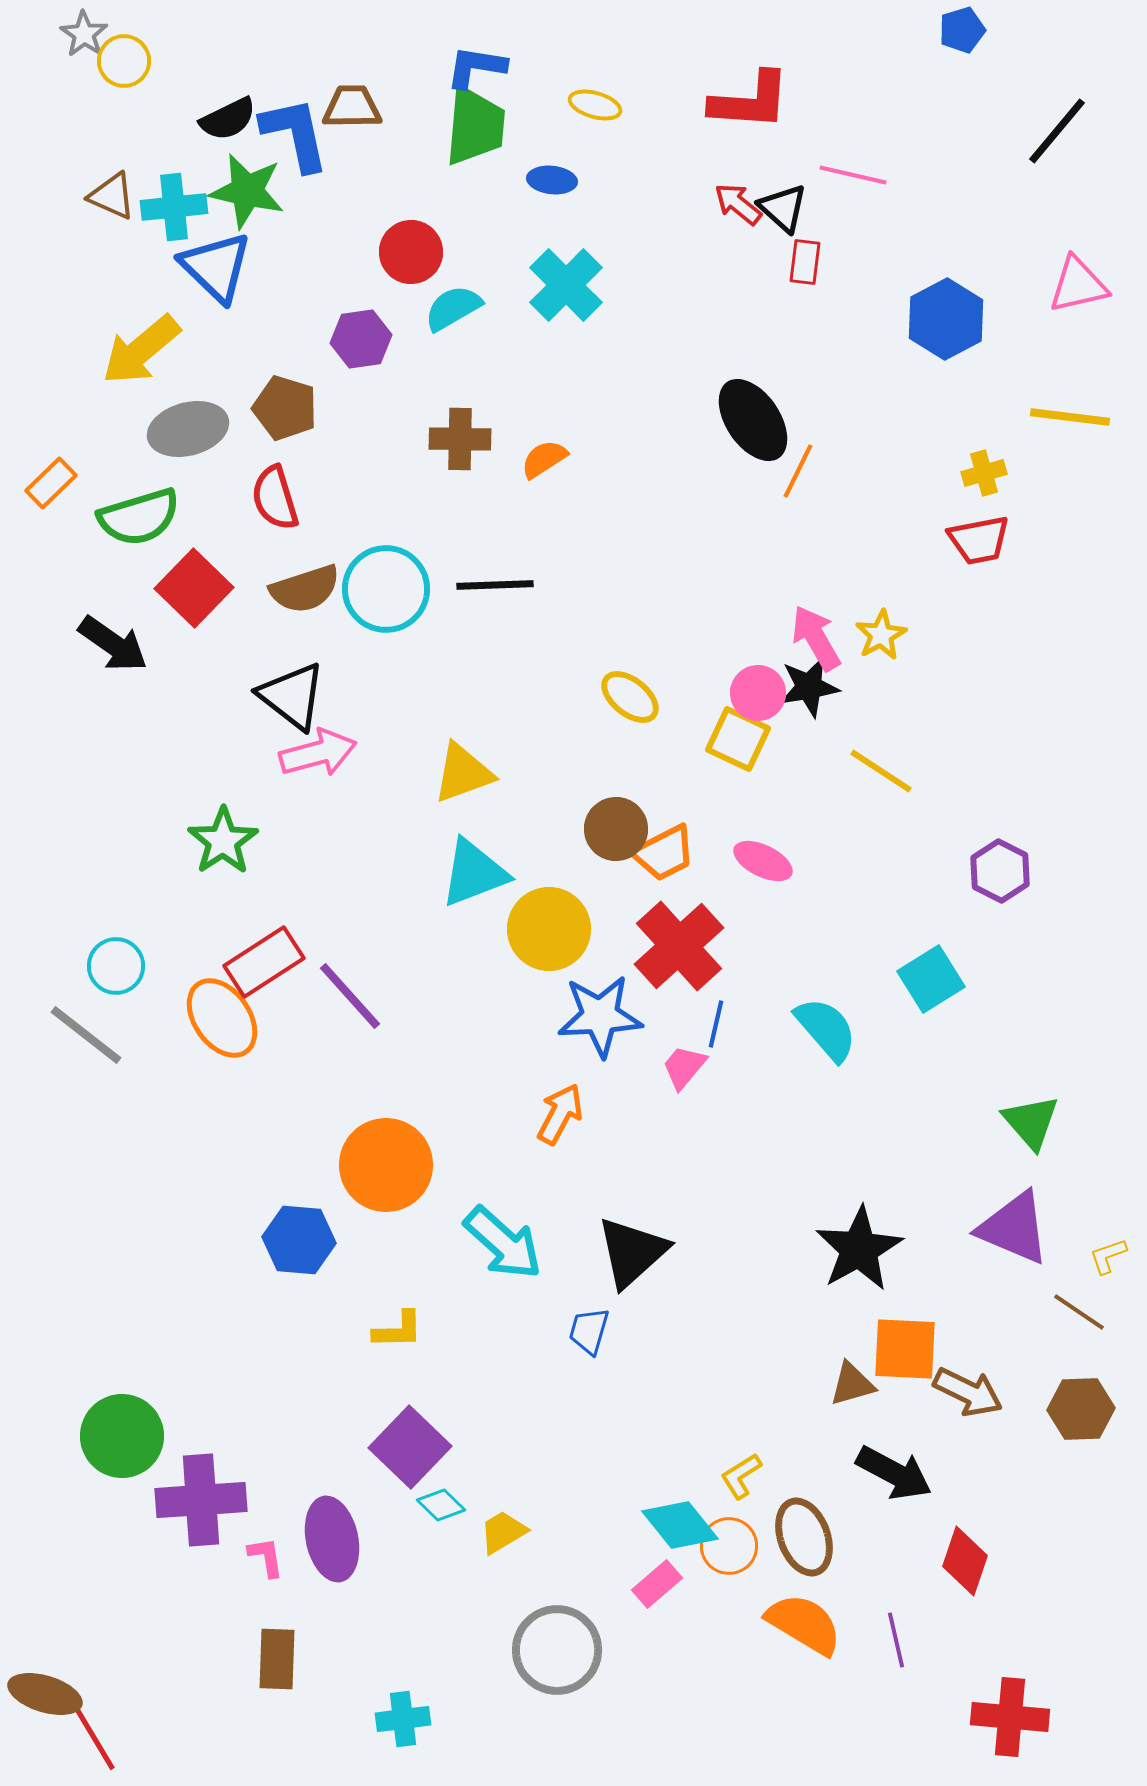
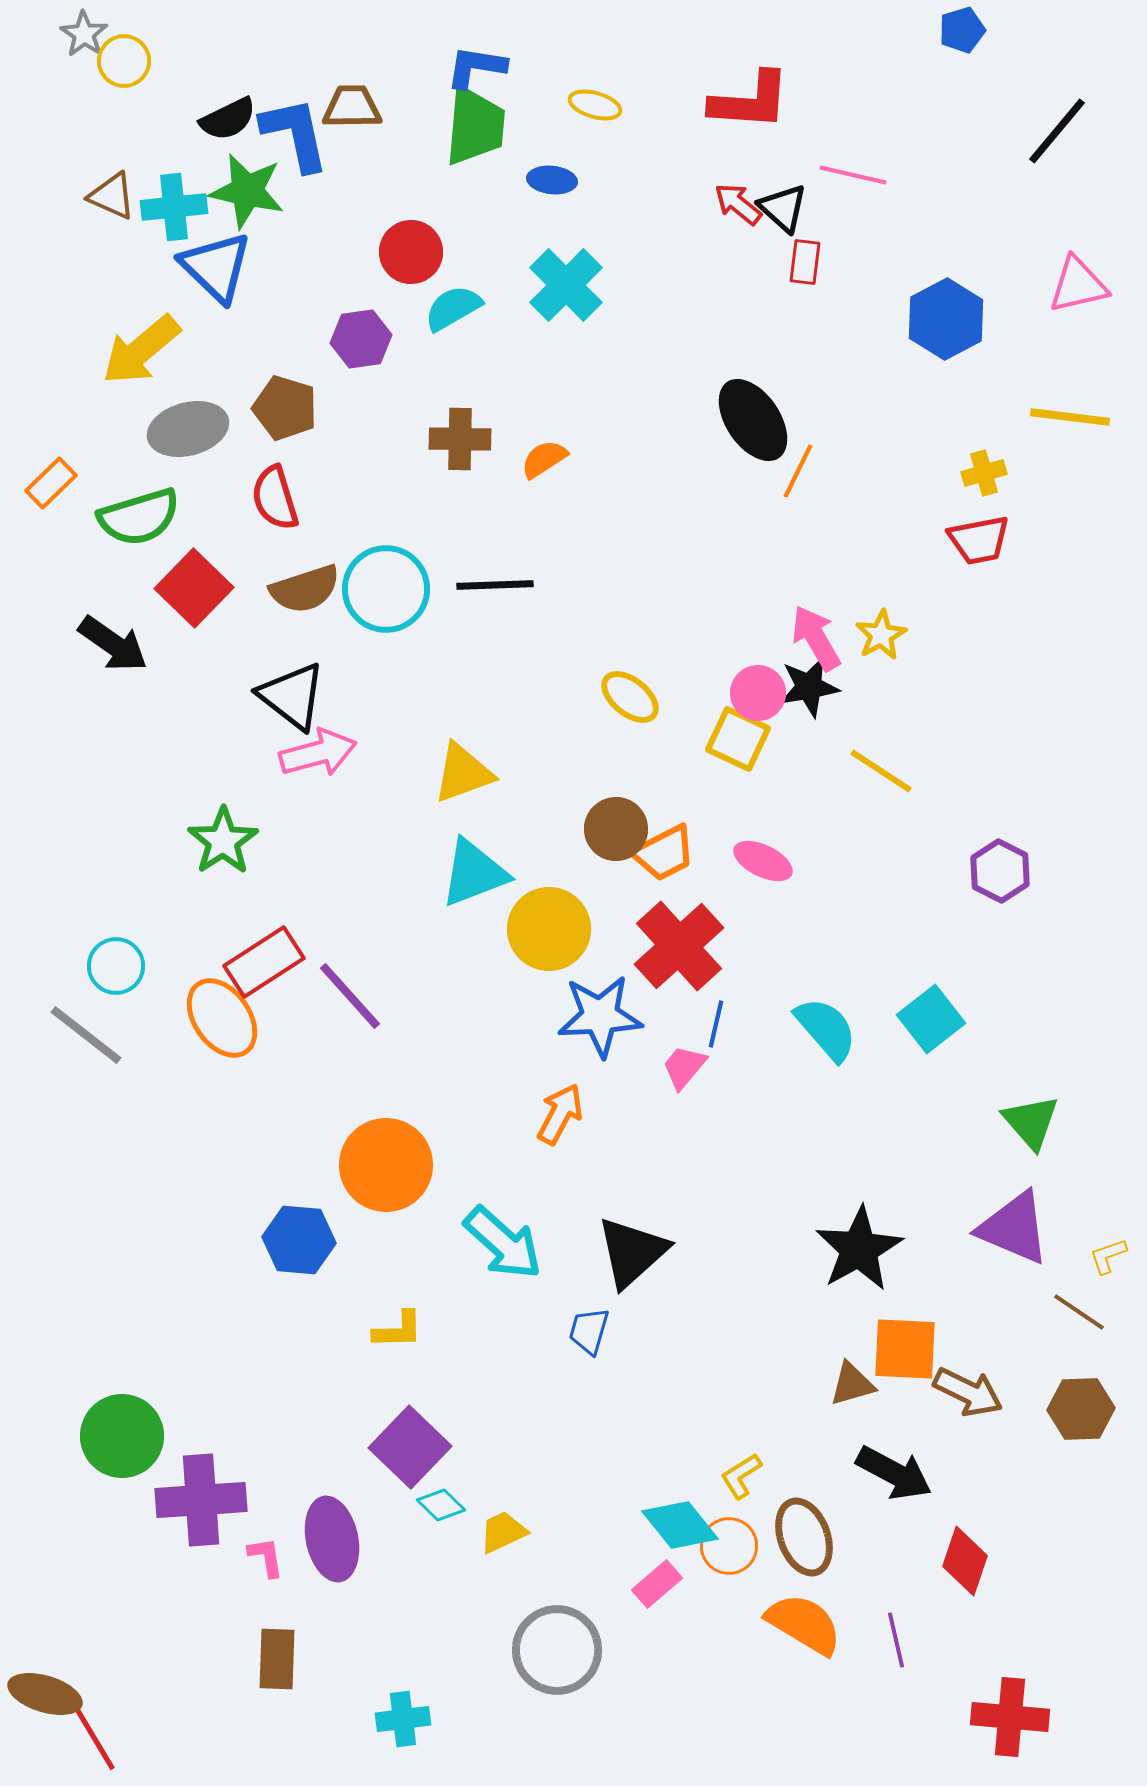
cyan square at (931, 979): moved 40 px down; rotated 6 degrees counterclockwise
yellow trapezoid at (503, 1532): rotated 6 degrees clockwise
